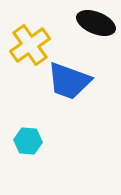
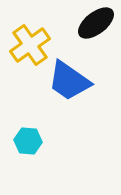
black ellipse: rotated 60 degrees counterclockwise
blue trapezoid: rotated 15 degrees clockwise
